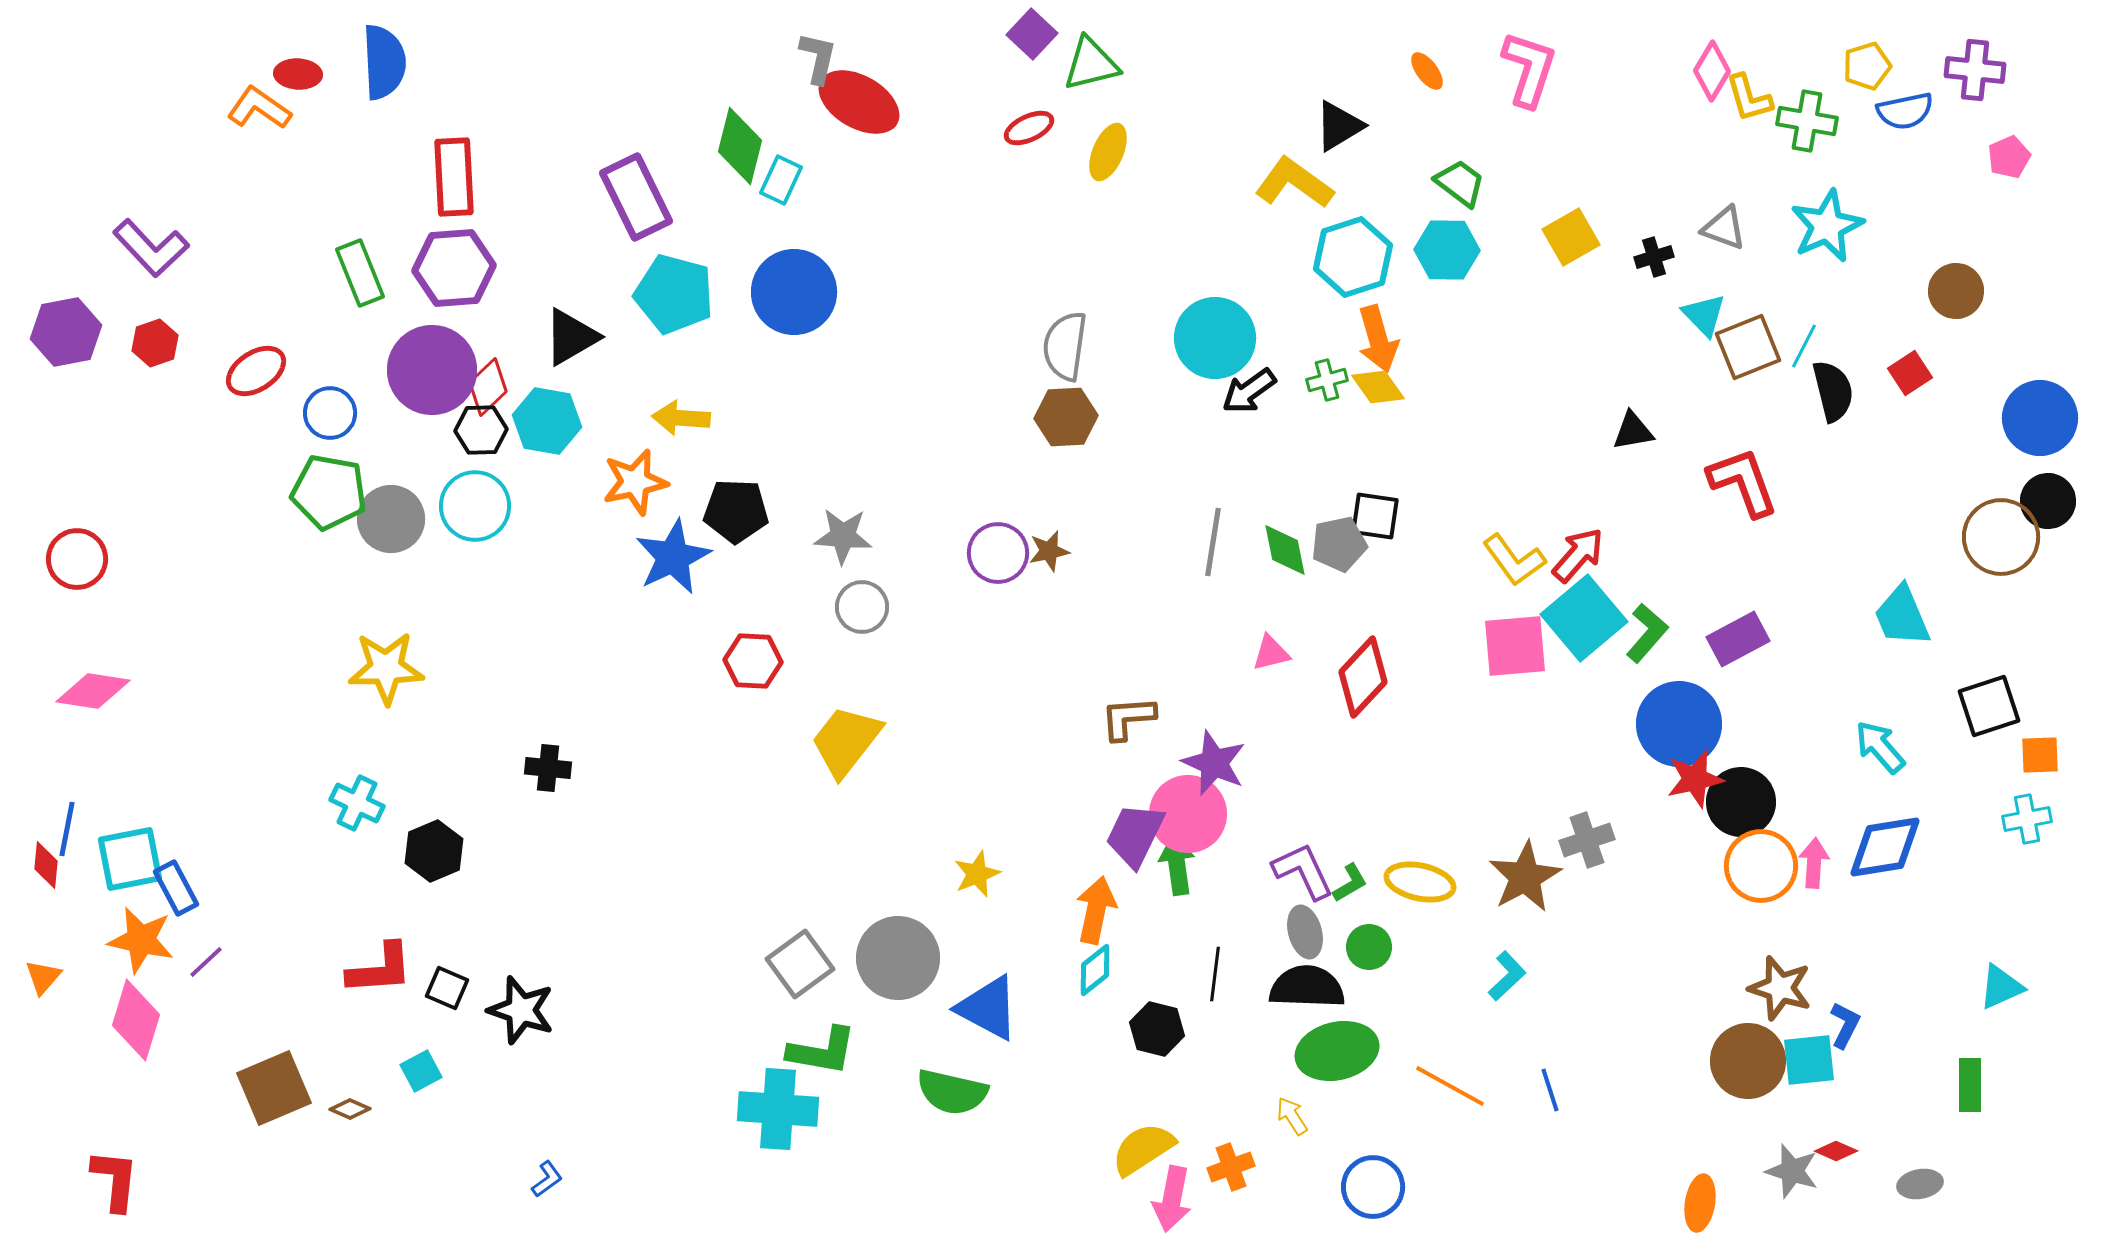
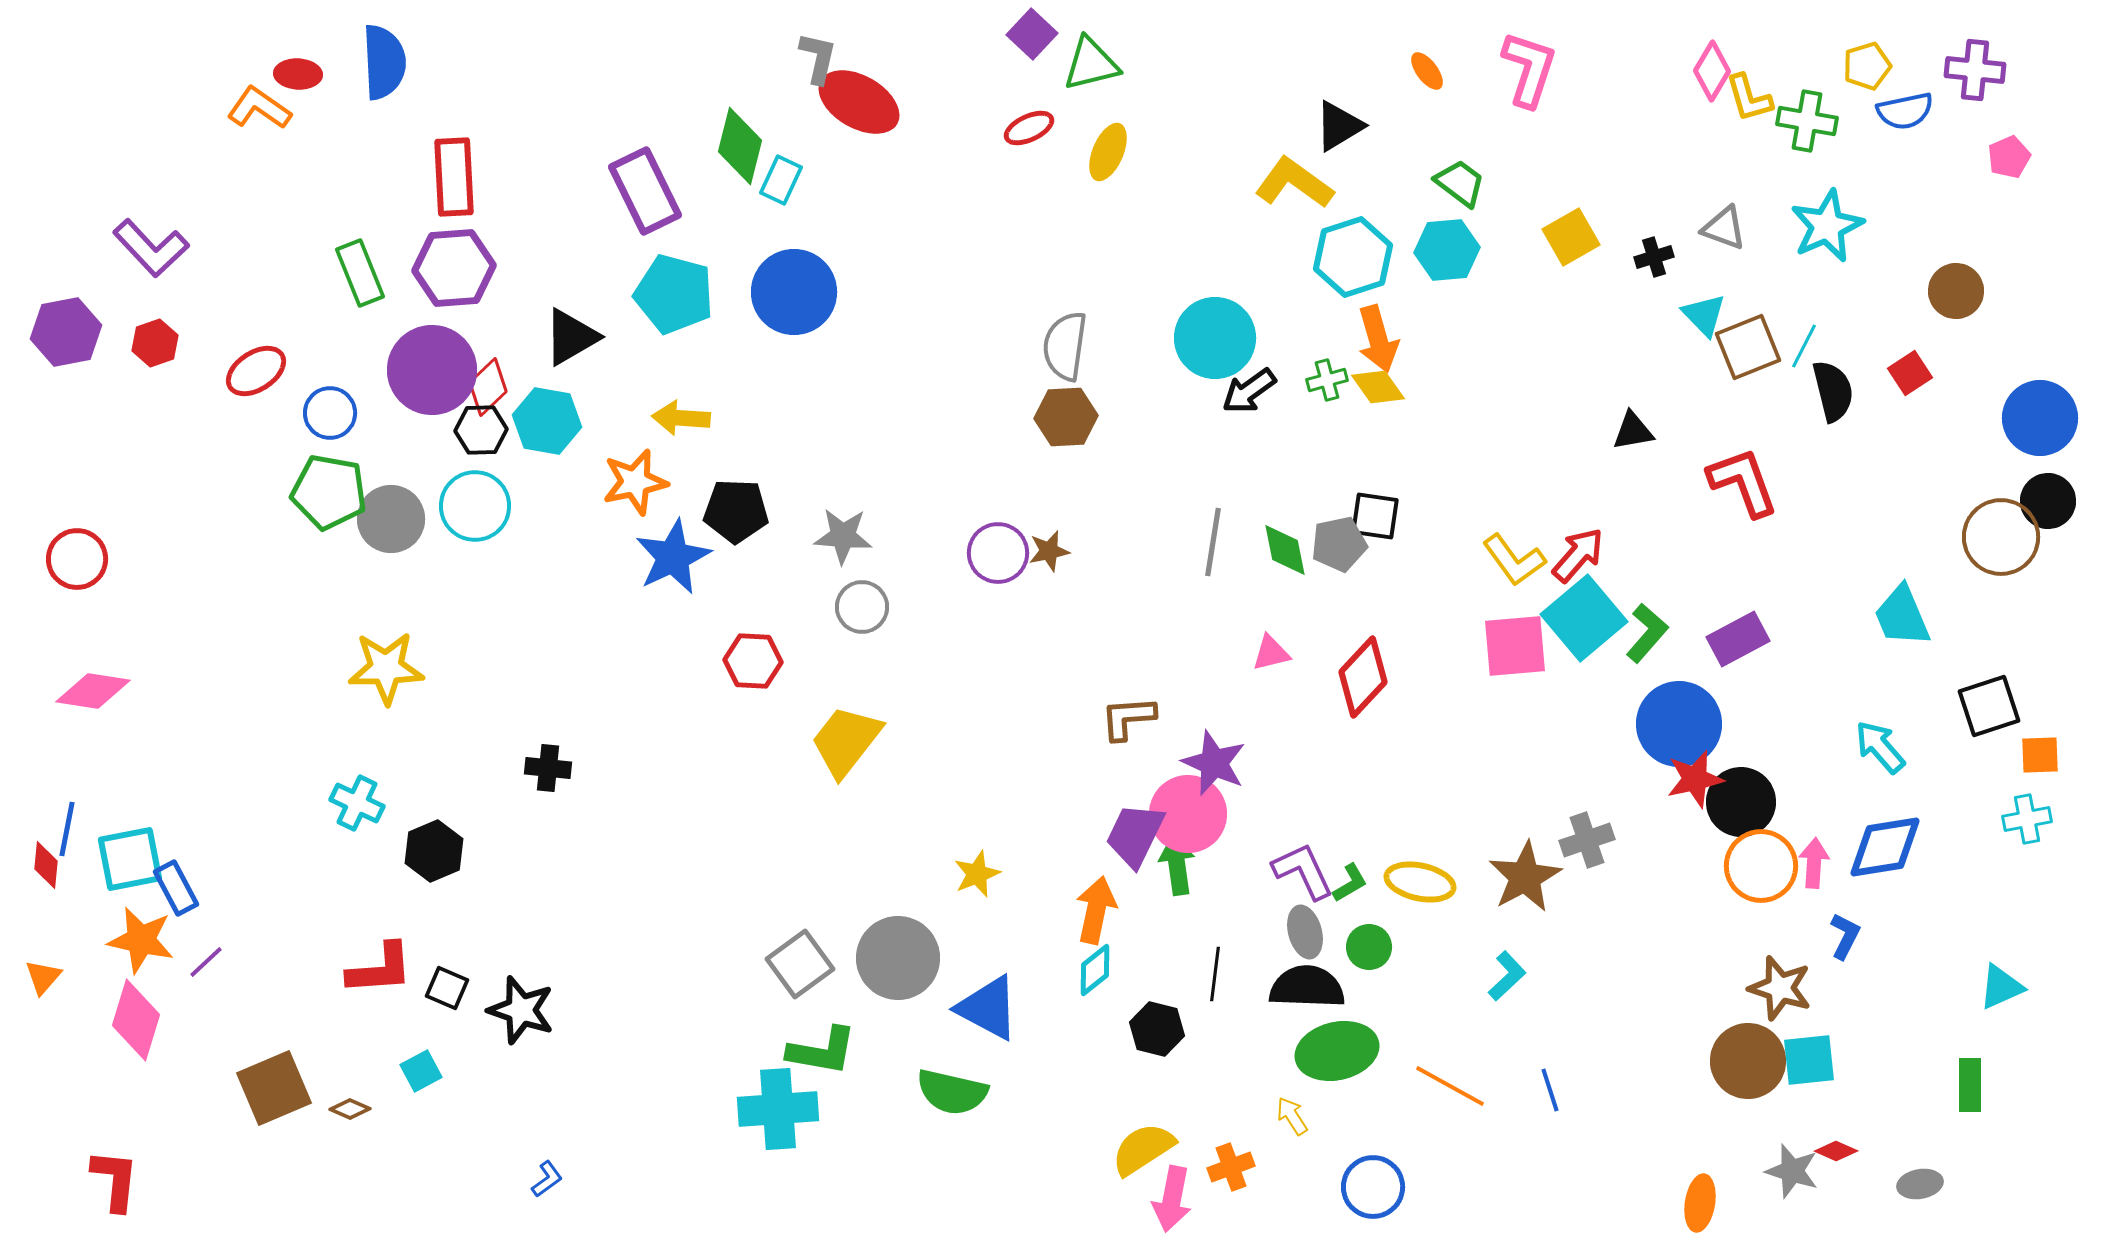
purple rectangle at (636, 197): moved 9 px right, 6 px up
cyan hexagon at (1447, 250): rotated 6 degrees counterclockwise
blue L-shape at (1845, 1025): moved 89 px up
cyan cross at (778, 1109): rotated 8 degrees counterclockwise
